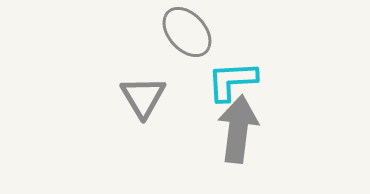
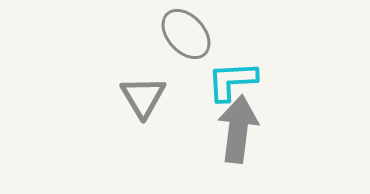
gray ellipse: moved 1 px left, 2 px down
